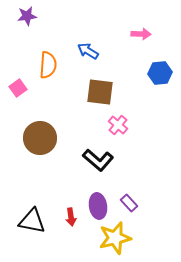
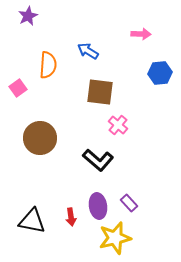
purple star: moved 1 px right; rotated 18 degrees counterclockwise
